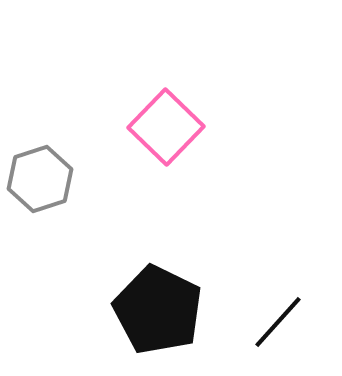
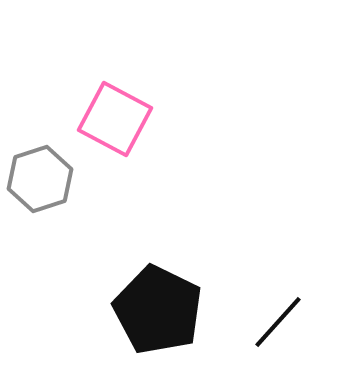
pink square: moved 51 px left, 8 px up; rotated 16 degrees counterclockwise
